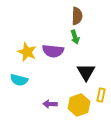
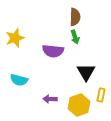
brown semicircle: moved 2 px left, 1 px down
yellow star: moved 12 px left, 14 px up; rotated 30 degrees clockwise
purple arrow: moved 5 px up
